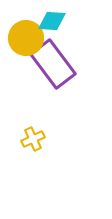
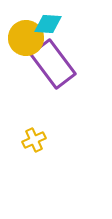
cyan diamond: moved 4 px left, 3 px down
yellow cross: moved 1 px right, 1 px down
